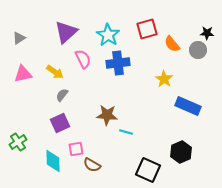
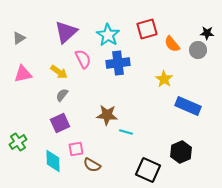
yellow arrow: moved 4 px right
